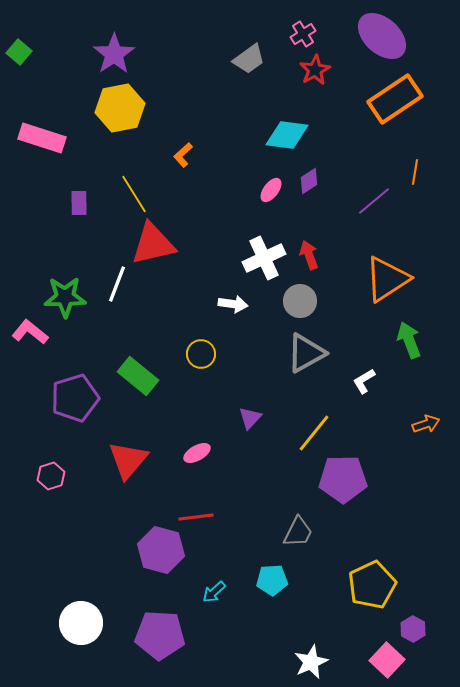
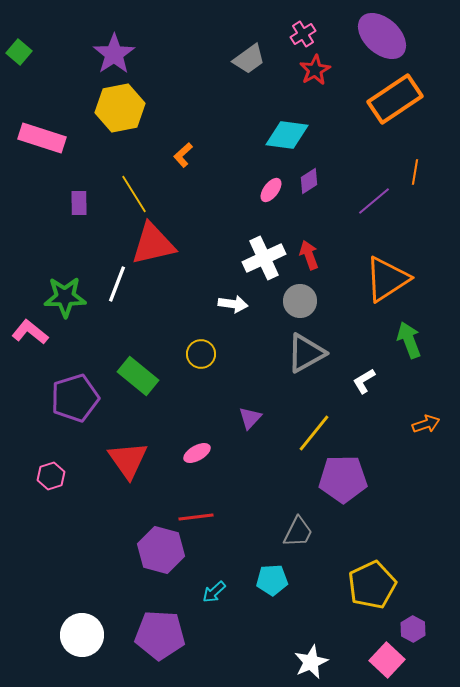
red triangle at (128, 460): rotated 15 degrees counterclockwise
white circle at (81, 623): moved 1 px right, 12 px down
